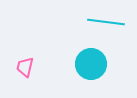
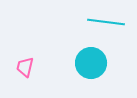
cyan circle: moved 1 px up
